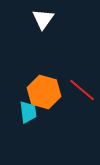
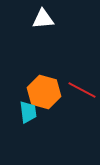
white triangle: rotated 50 degrees clockwise
red line: rotated 12 degrees counterclockwise
